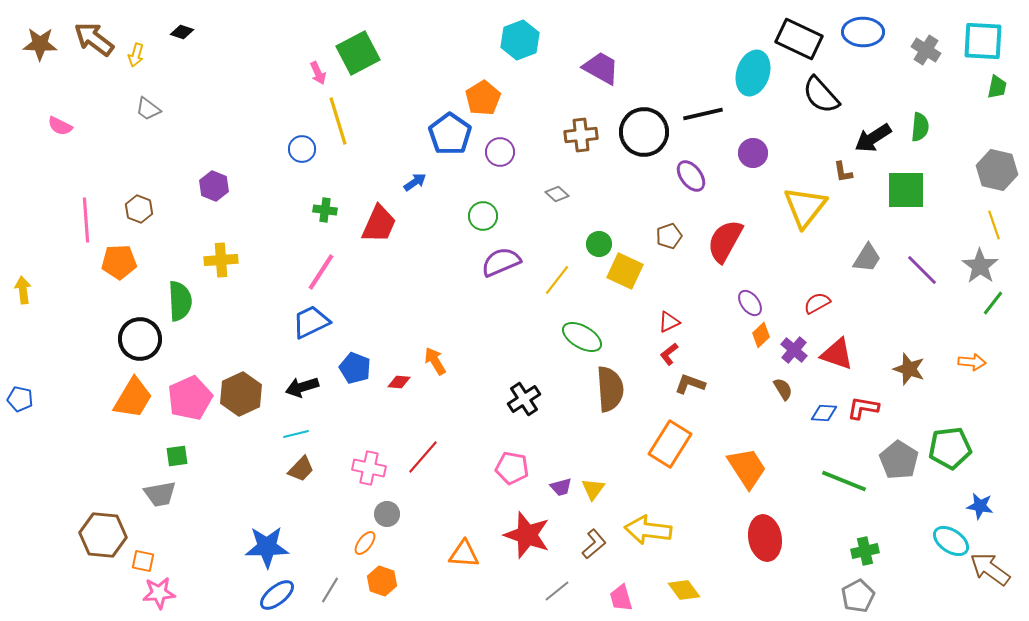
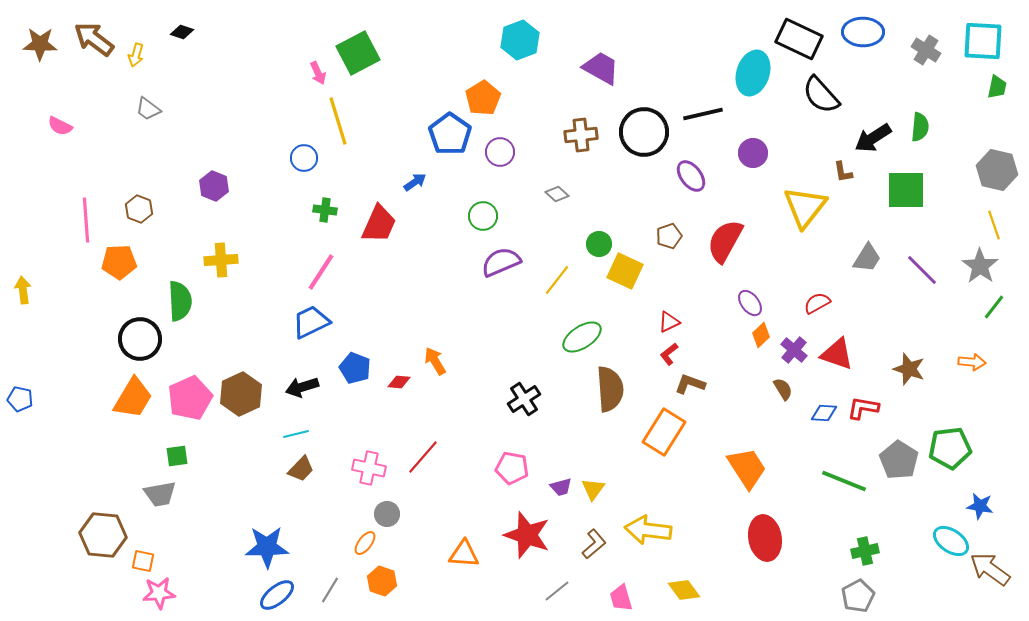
blue circle at (302, 149): moved 2 px right, 9 px down
green line at (993, 303): moved 1 px right, 4 px down
green ellipse at (582, 337): rotated 63 degrees counterclockwise
orange rectangle at (670, 444): moved 6 px left, 12 px up
